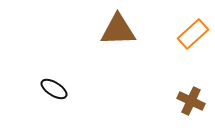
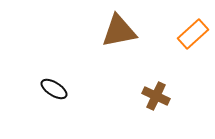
brown triangle: moved 1 px right, 1 px down; rotated 9 degrees counterclockwise
brown cross: moved 35 px left, 5 px up
